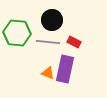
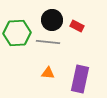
green hexagon: rotated 8 degrees counterclockwise
red rectangle: moved 3 px right, 16 px up
purple rectangle: moved 15 px right, 10 px down
orange triangle: rotated 16 degrees counterclockwise
